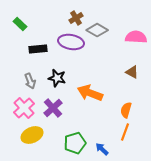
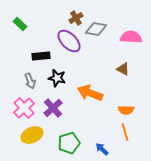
gray diamond: moved 1 px left, 1 px up; rotated 20 degrees counterclockwise
pink semicircle: moved 5 px left
purple ellipse: moved 2 px left, 1 px up; rotated 35 degrees clockwise
black rectangle: moved 3 px right, 7 px down
brown triangle: moved 9 px left, 3 px up
orange semicircle: rotated 105 degrees counterclockwise
orange line: rotated 36 degrees counterclockwise
green pentagon: moved 6 px left
